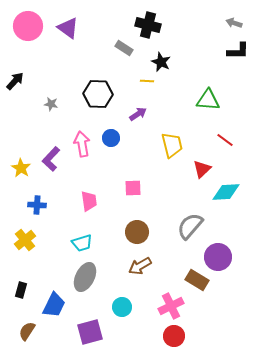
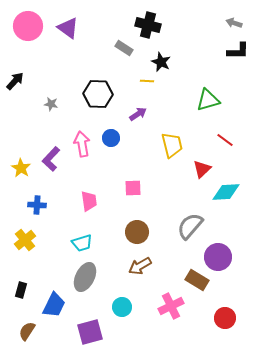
green triangle: rotated 20 degrees counterclockwise
red circle: moved 51 px right, 18 px up
